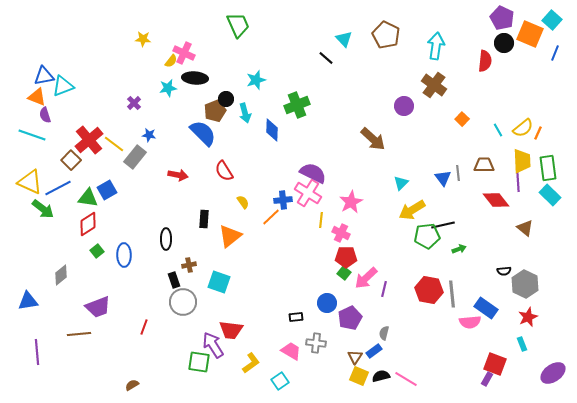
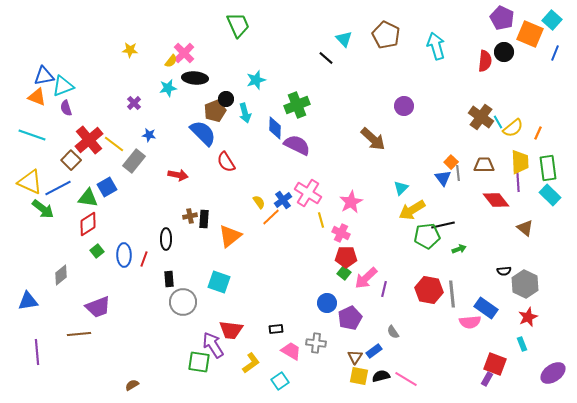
yellow star at (143, 39): moved 13 px left, 11 px down
black circle at (504, 43): moved 9 px down
cyan arrow at (436, 46): rotated 24 degrees counterclockwise
pink cross at (184, 53): rotated 20 degrees clockwise
brown cross at (434, 85): moved 47 px right, 32 px down
purple semicircle at (45, 115): moved 21 px right, 7 px up
orange square at (462, 119): moved 11 px left, 43 px down
yellow semicircle at (523, 128): moved 10 px left
blue diamond at (272, 130): moved 3 px right, 2 px up
cyan line at (498, 130): moved 8 px up
gray rectangle at (135, 157): moved 1 px left, 4 px down
yellow trapezoid at (522, 161): moved 2 px left, 1 px down
red semicircle at (224, 171): moved 2 px right, 9 px up
purple semicircle at (313, 173): moved 16 px left, 28 px up
cyan triangle at (401, 183): moved 5 px down
blue square at (107, 190): moved 3 px up
blue cross at (283, 200): rotated 30 degrees counterclockwise
yellow semicircle at (243, 202): moved 16 px right
yellow line at (321, 220): rotated 21 degrees counterclockwise
brown cross at (189, 265): moved 1 px right, 49 px up
black rectangle at (174, 280): moved 5 px left, 1 px up; rotated 14 degrees clockwise
black rectangle at (296, 317): moved 20 px left, 12 px down
red line at (144, 327): moved 68 px up
gray semicircle at (384, 333): moved 9 px right, 1 px up; rotated 48 degrees counterclockwise
yellow square at (359, 376): rotated 12 degrees counterclockwise
